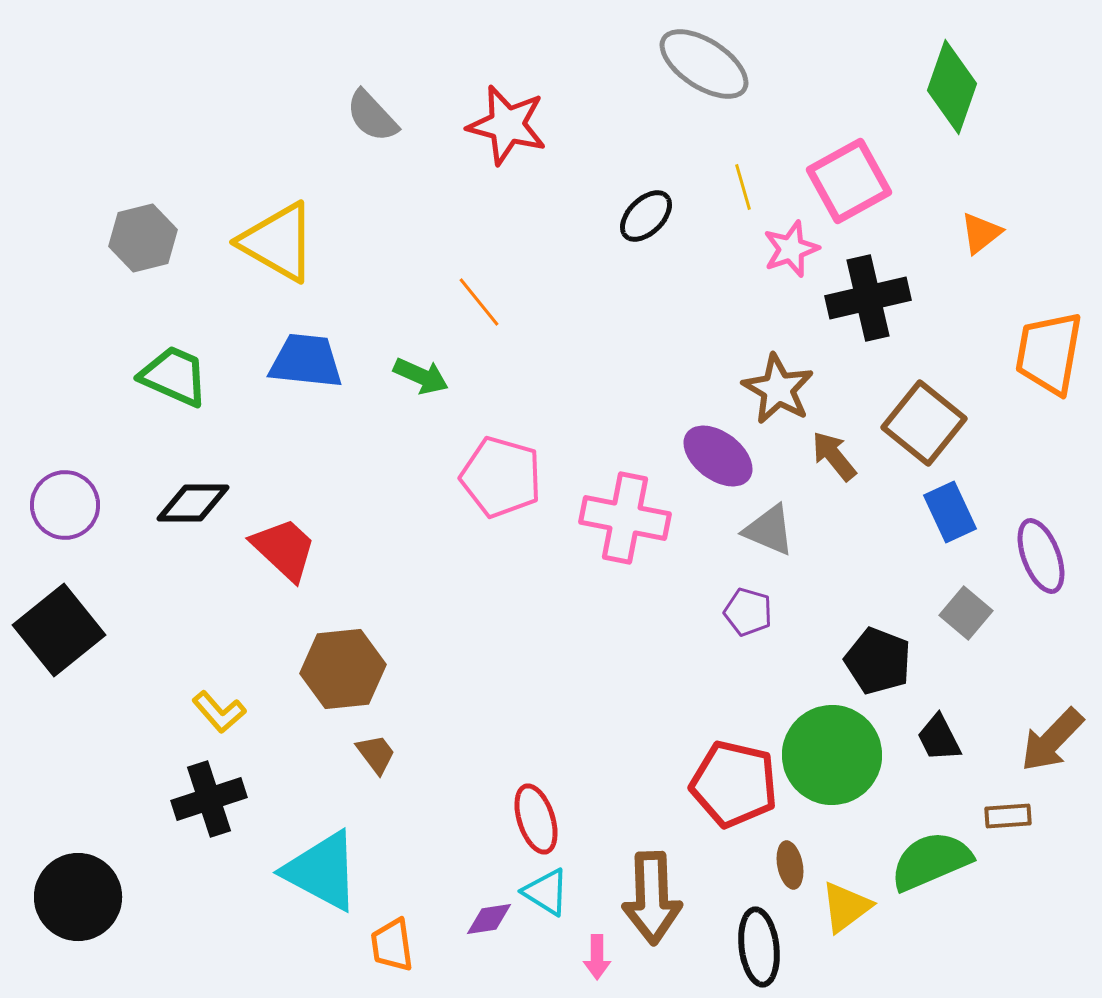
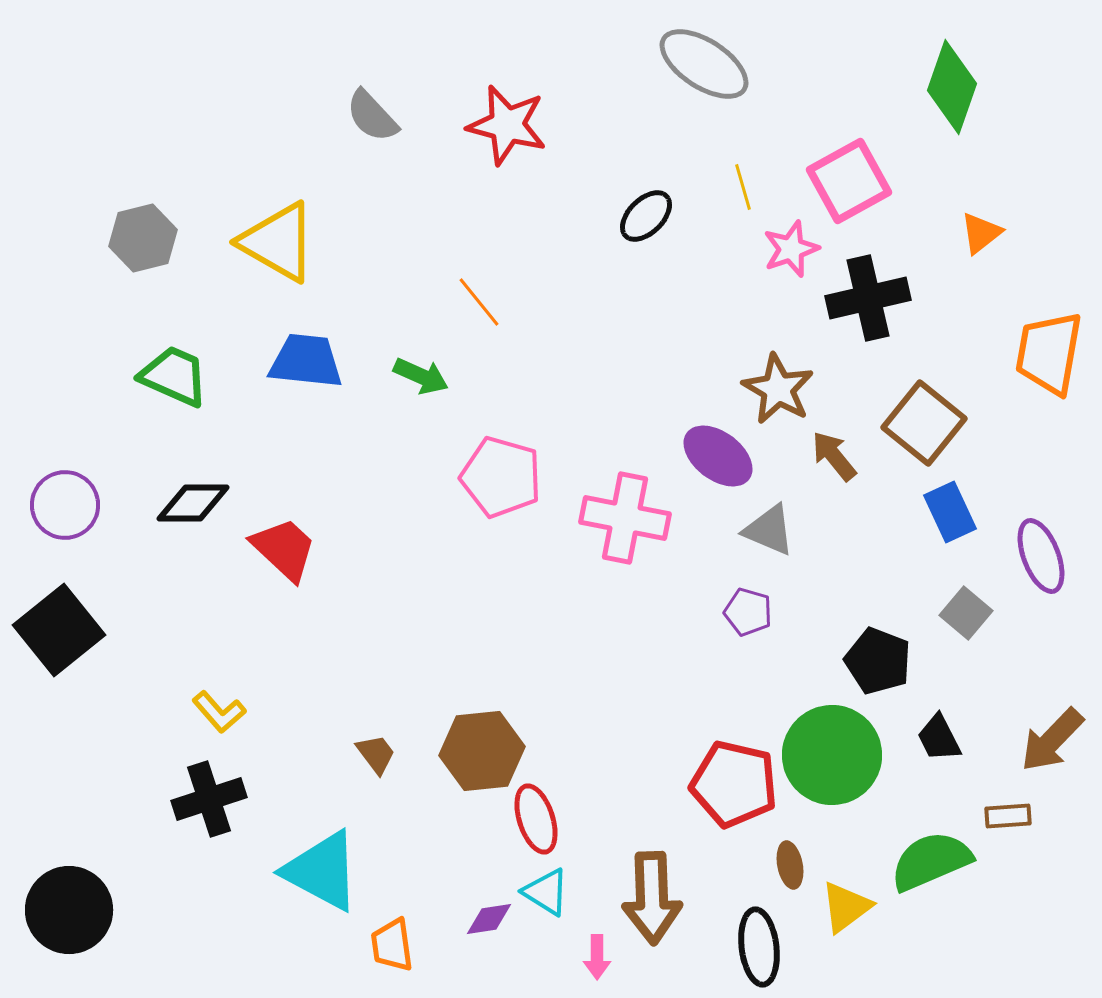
brown hexagon at (343, 669): moved 139 px right, 82 px down
black circle at (78, 897): moved 9 px left, 13 px down
